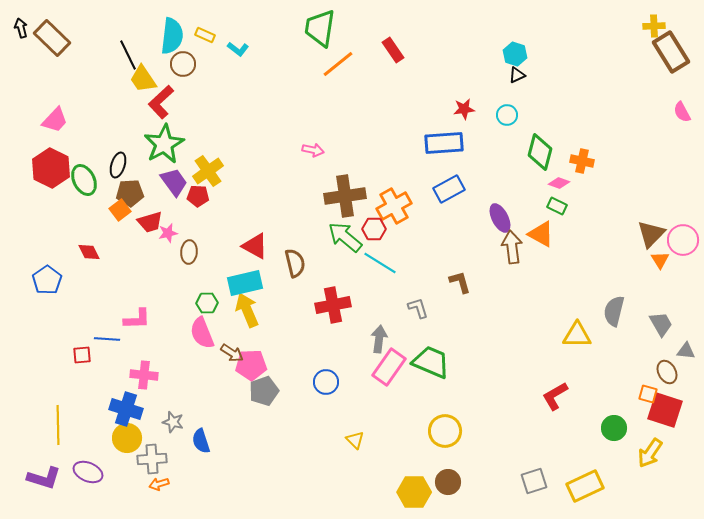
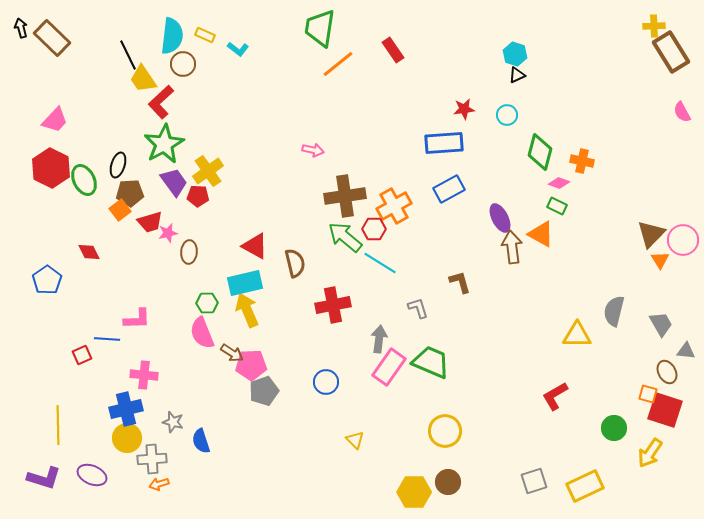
red square at (82, 355): rotated 18 degrees counterclockwise
blue cross at (126, 409): rotated 32 degrees counterclockwise
purple ellipse at (88, 472): moved 4 px right, 3 px down
